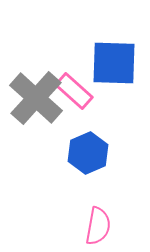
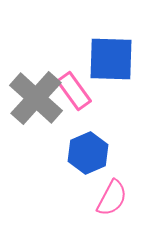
blue square: moved 3 px left, 4 px up
pink rectangle: rotated 12 degrees clockwise
pink semicircle: moved 14 px right, 28 px up; rotated 18 degrees clockwise
